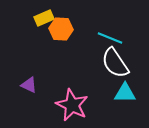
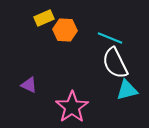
orange hexagon: moved 4 px right, 1 px down
white semicircle: rotated 8 degrees clockwise
cyan triangle: moved 2 px right, 3 px up; rotated 15 degrees counterclockwise
pink star: moved 2 px down; rotated 12 degrees clockwise
